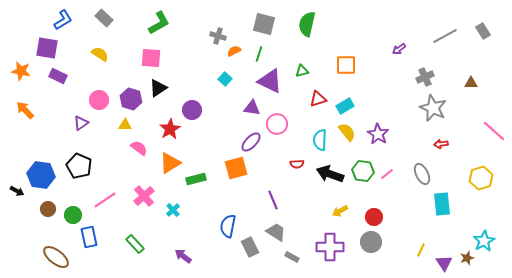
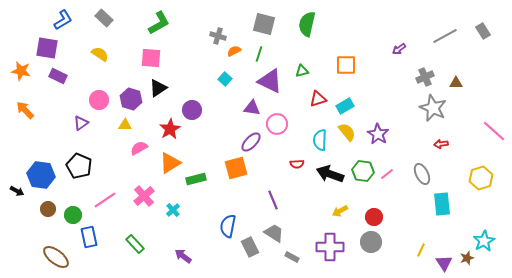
brown triangle at (471, 83): moved 15 px left
pink semicircle at (139, 148): rotated 66 degrees counterclockwise
gray trapezoid at (276, 232): moved 2 px left, 1 px down
